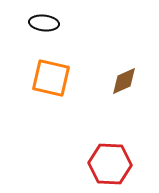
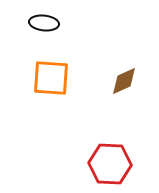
orange square: rotated 9 degrees counterclockwise
